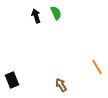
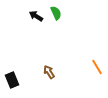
black arrow: rotated 40 degrees counterclockwise
brown arrow: moved 12 px left, 13 px up
